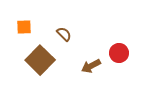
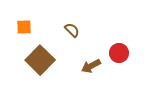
brown semicircle: moved 8 px right, 4 px up
